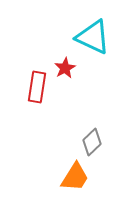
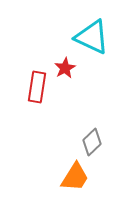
cyan triangle: moved 1 px left
